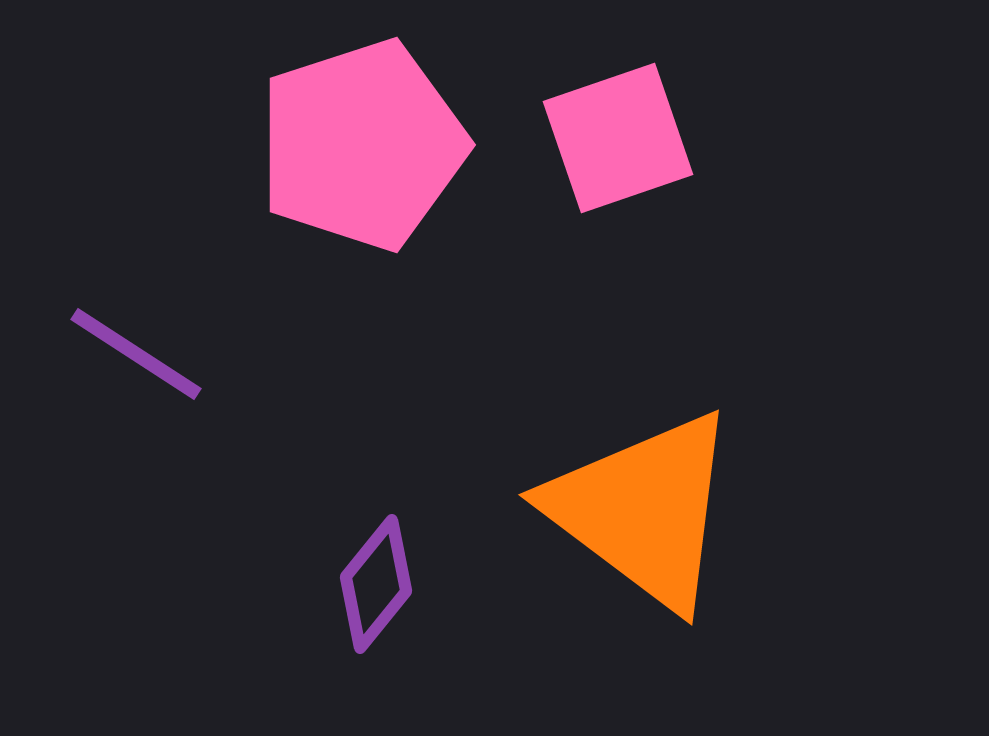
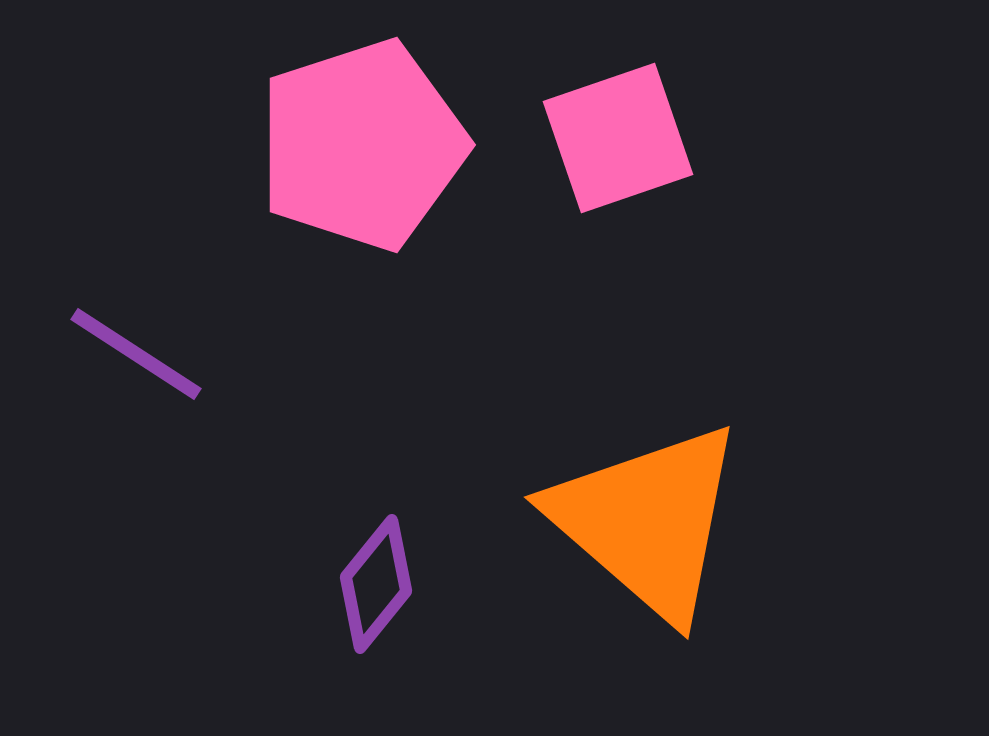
orange triangle: moved 4 px right, 11 px down; rotated 4 degrees clockwise
